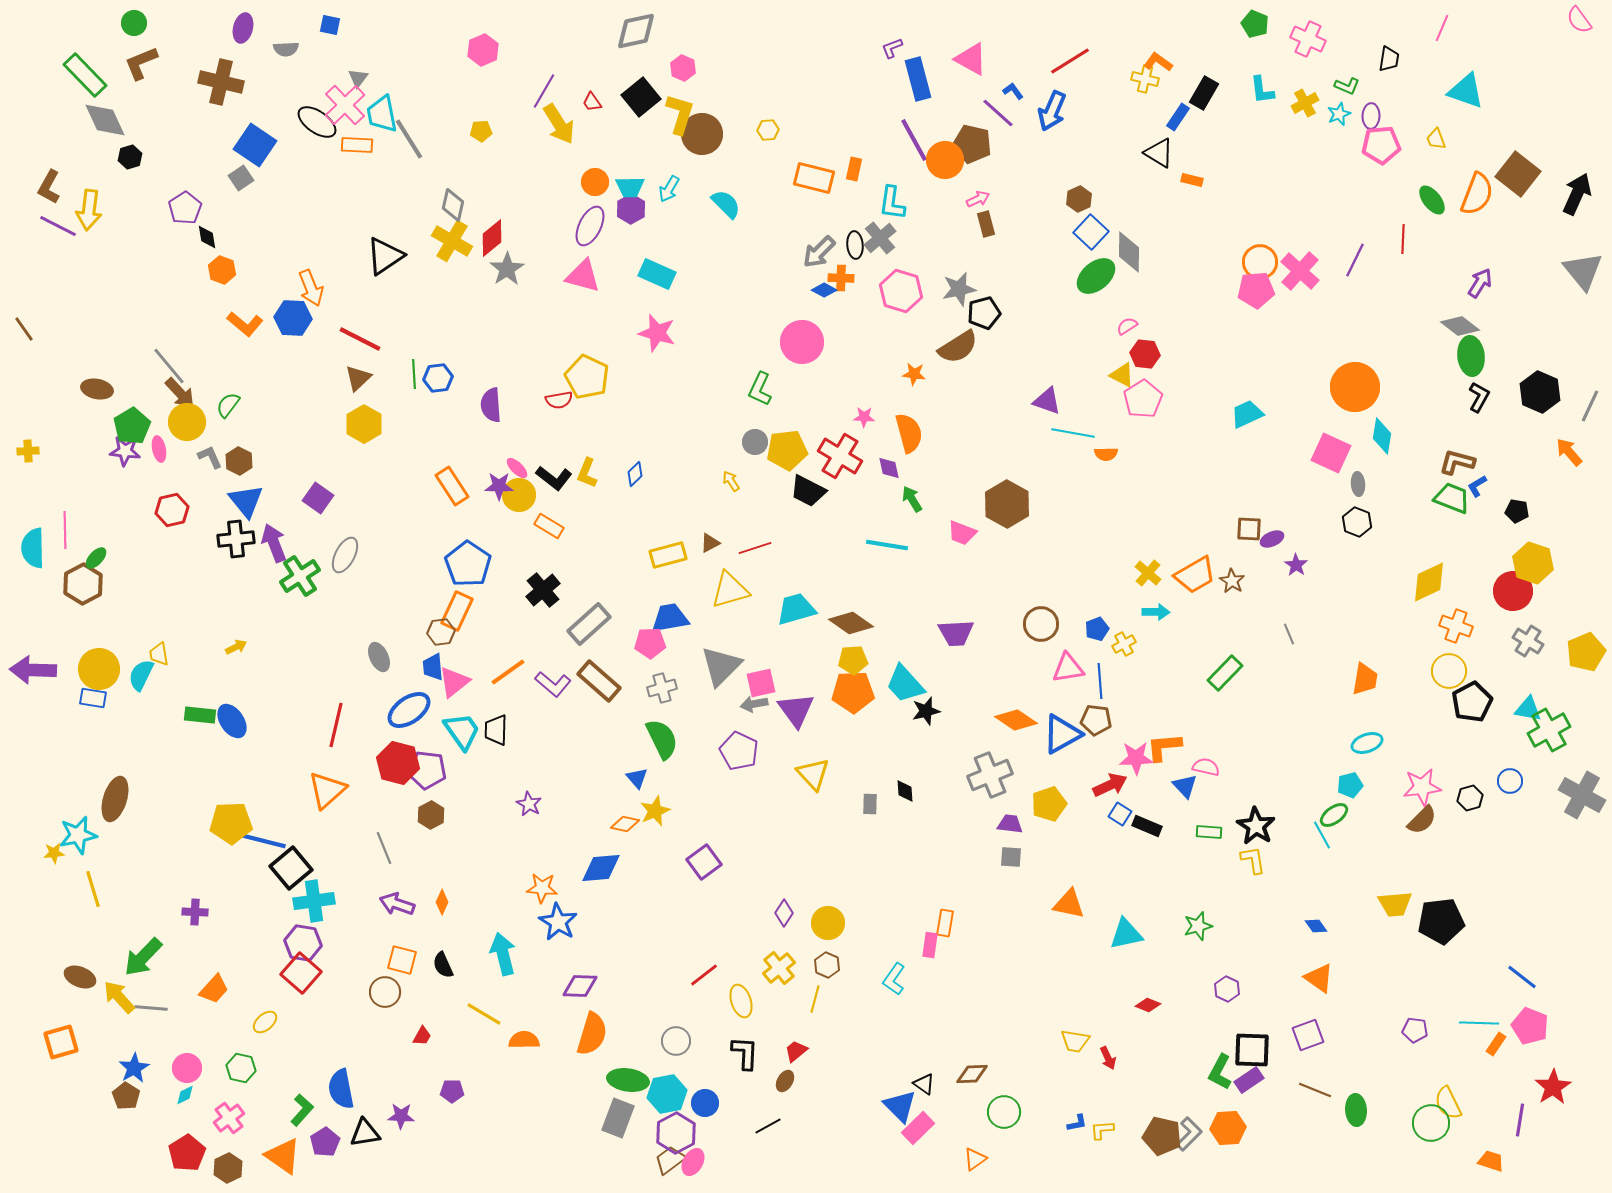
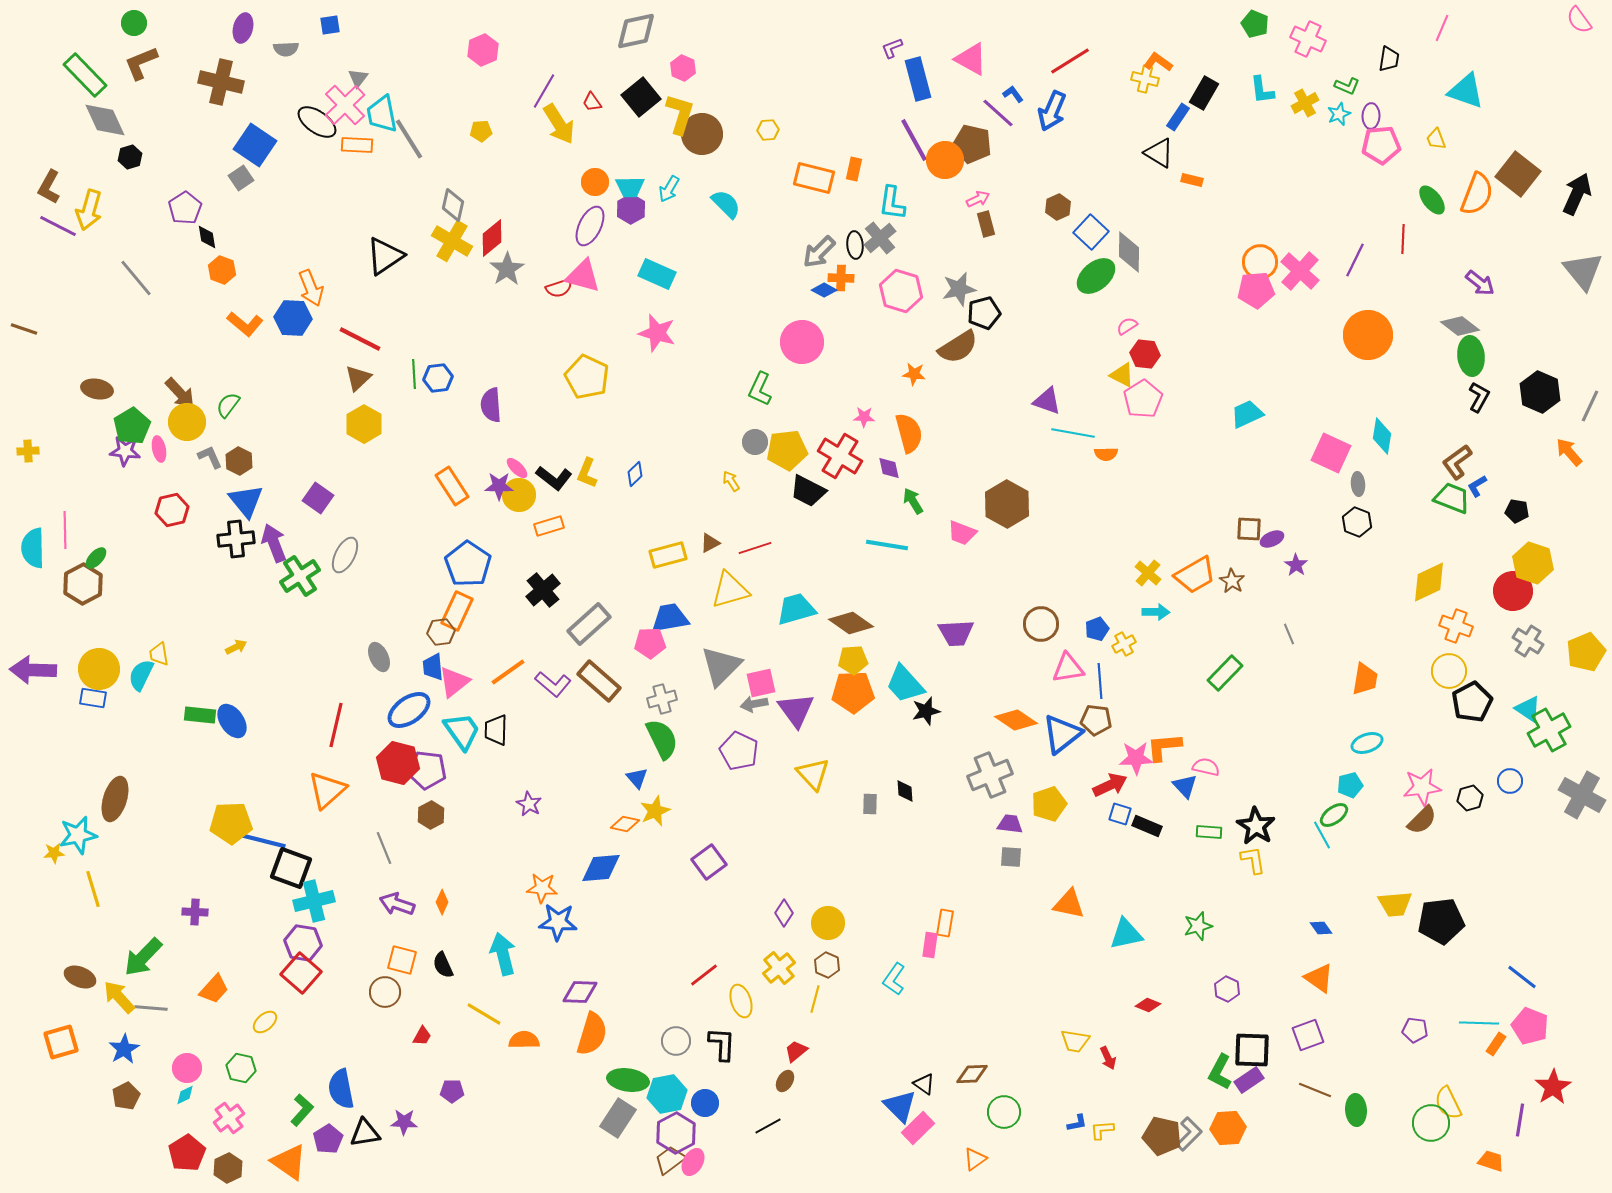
blue square at (330, 25): rotated 20 degrees counterclockwise
blue L-shape at (1013, 91): moved 3 px down
brown hexagon at (1079, 199): moved 21 px left, 8 px down
yellow arrow at (89, 210): rotated 9 degrees clockwise
purple arrow at (1480, 283): rotated 96 degrees clockwise
brown line at (24, 329): rotated 36 degrees counterclockwise
gray line at (169, 366): moved 33 px left, 88 px up
orange circle at (1355, 387): moved 13 px right, 52 px up
red semicircle at (559, 400): moved 112 px up; rotated 8 degrees counterclockwise
brown L-shape at (1457, 462): rotated 51 degrees counterclockwise
green arrow at (912, 499): moved 1 px right, 2 px down
orange rectangle at (549, 526): rotated 48 degrees counterclockwise
gray cross at (662, 688): moved 11 px down
cyan triangle at (1528, 709): rotated 24 degrees clockwise
blue triangle at (1062, 734): rotated 9 degrees counterclockwise
blue square at (1120, 814): rotated 15 degrees counterclockwise
purple square at (704, 862): moved 5 px right
black square at (291, 868): rotated 30 degrees counterclockwise
cyan cross at (314, 901): rotated 6 degrees counterclockwise
blue star at (558, 922): rotated 27 degrees counterclockwise
blue diamond at (1316, 926): moved 5 px right, 2 px down
purple diamond at (580, 986): moved 6 px down
black L-shape at (745, 1053): moved 23 px left, 9 px up
blue star at (134, 1068): moved 10 px left, 19 px up
brown pentagon at (126, 1096): rotated 12 degrees clockwise
purple star at (401, 1116): moved 3 px right, 6 px down
gray rectangle at (618, 1118): rotated 12 degrees clockwise
purple pentagon at (325, 1142): moved 3 px right, 3 px up
orange triangle at (283, 1156): moved 6 px right, 6 px down
